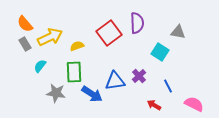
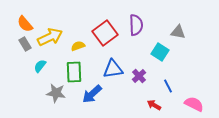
purple semicircle: moved 1 px left, 2 px down
red square: moved 4 px left
yellow semicircle: moved 1 px right
blue triangle: moved 2 px left, 12 px up
blue arrow: rotated 105 degrees clockwise
